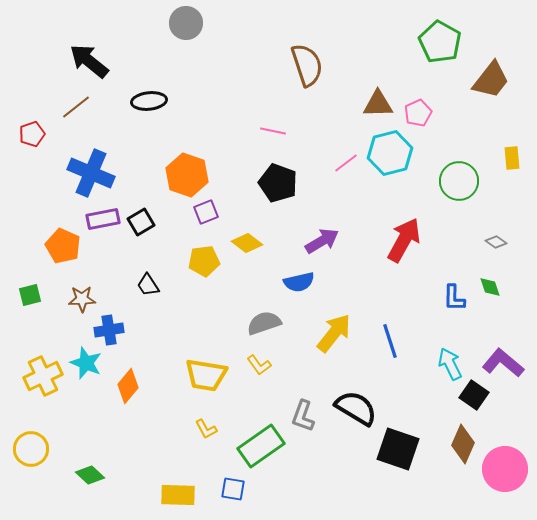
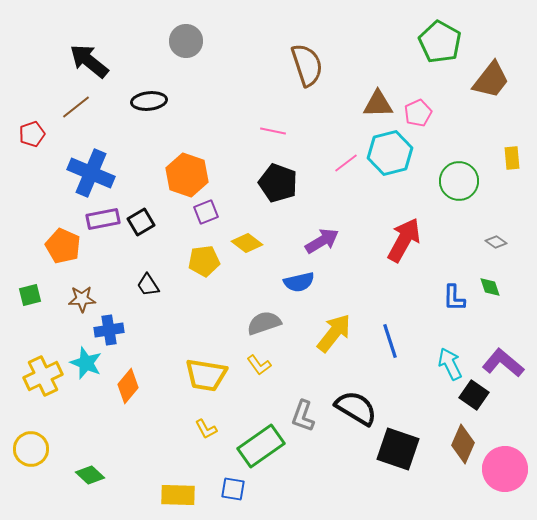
gray circle at (186, 23): moved 18 px down
